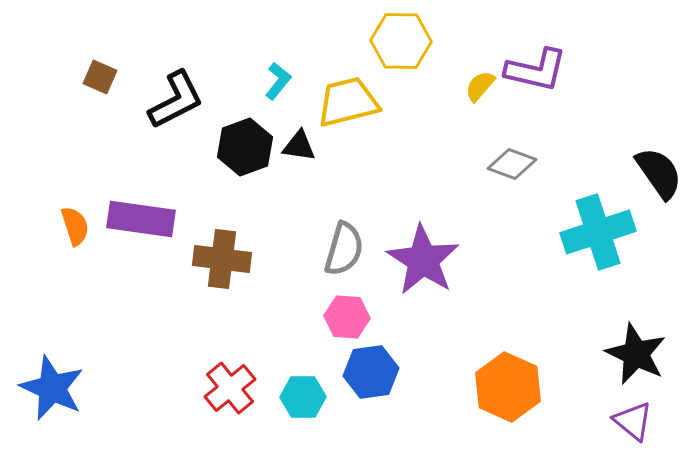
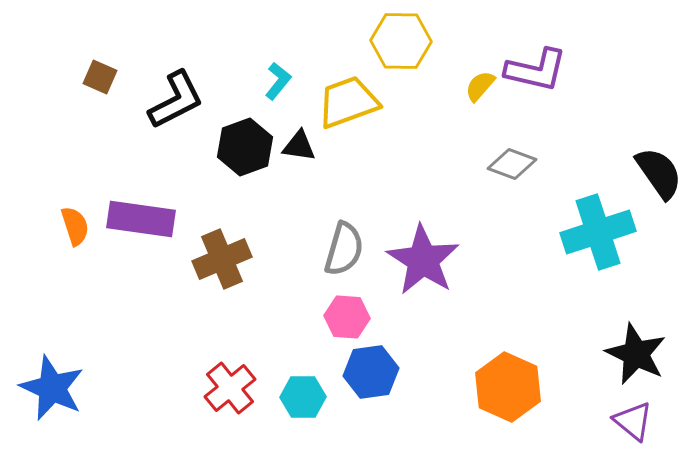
yellow trapezoid: rotated 6 degrees counterclockwise
brown cross: rotated 30 degrees counterclockwise
